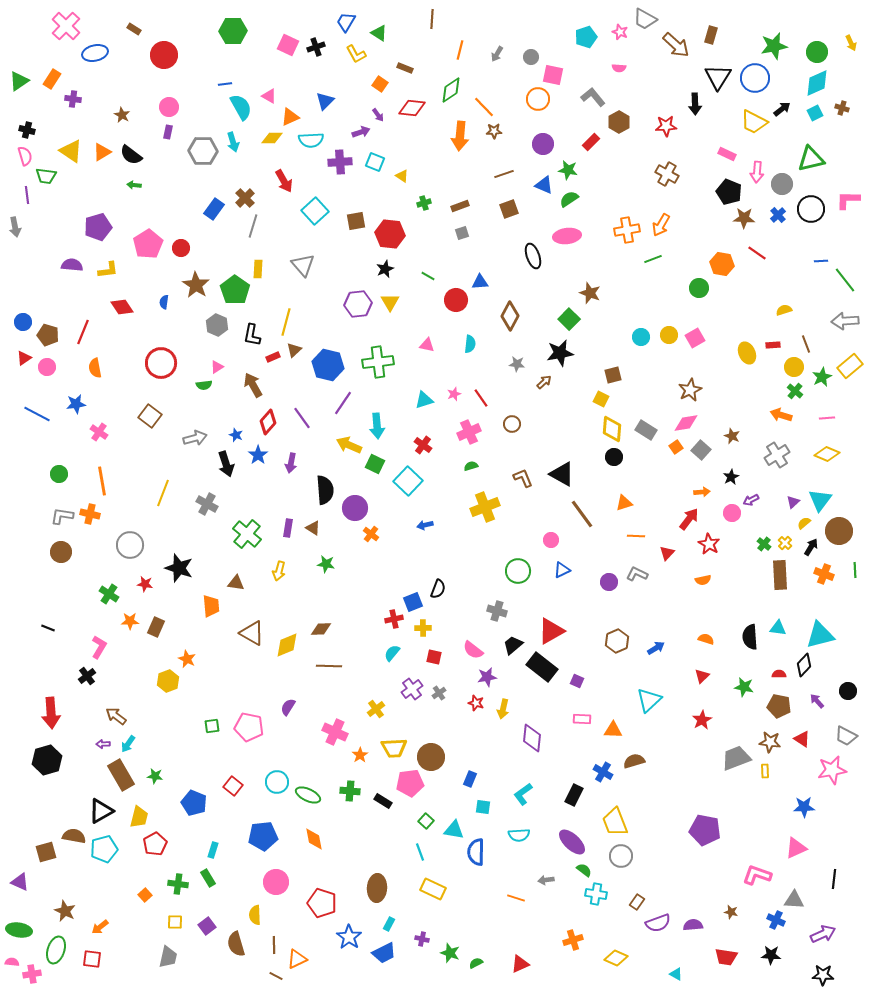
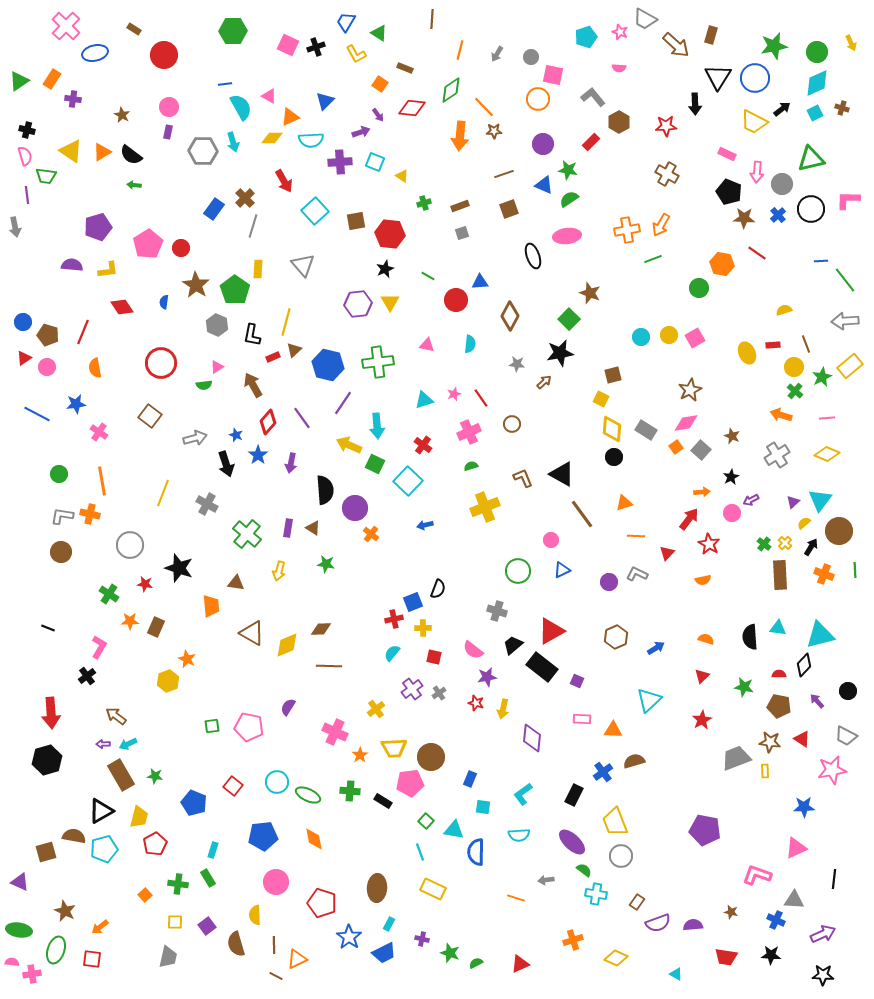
brown hexagon at (617, 641): moved 1 px left, 4 px up
cyan arrow at (128, 744): rotated 30 degrees clockwise
blue cross at (603, 772): rotated 24 degrees clockwise
